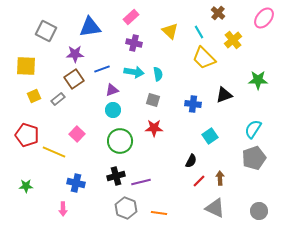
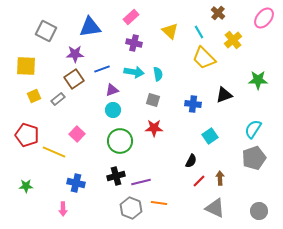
gray hexagon at (126, 208): moved 5 px right
orange line at (159, 213): moved 10 px up
